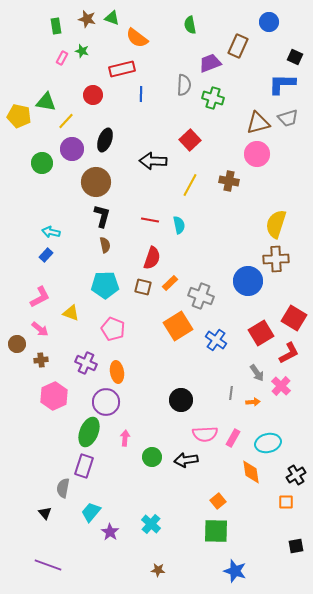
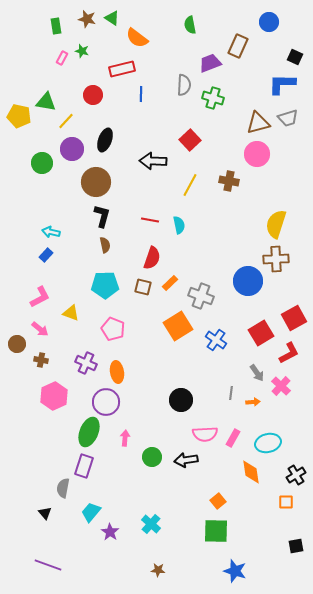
green triangle at (112, 18): rotated 14 degrees clockwise
red square at (294, 318): rotated 30 degrees clockwise
brown cross at (41, 360): rotated 16 degrees clockwise
